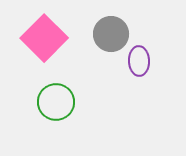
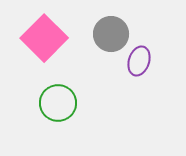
purple ellipse: rotated 20 degrees clockwise
green circle: moved 2 px right, 1 px down
